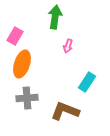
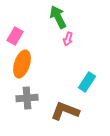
green arrow: moved 3 px right; rotated 35 degrees counterclockwise
pink arrow: moved 7 px up
